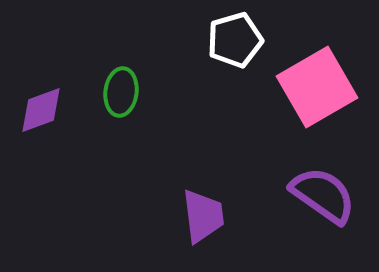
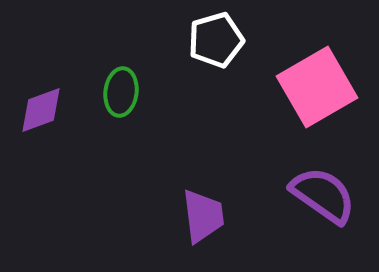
white pentagon: moved 19 px left
